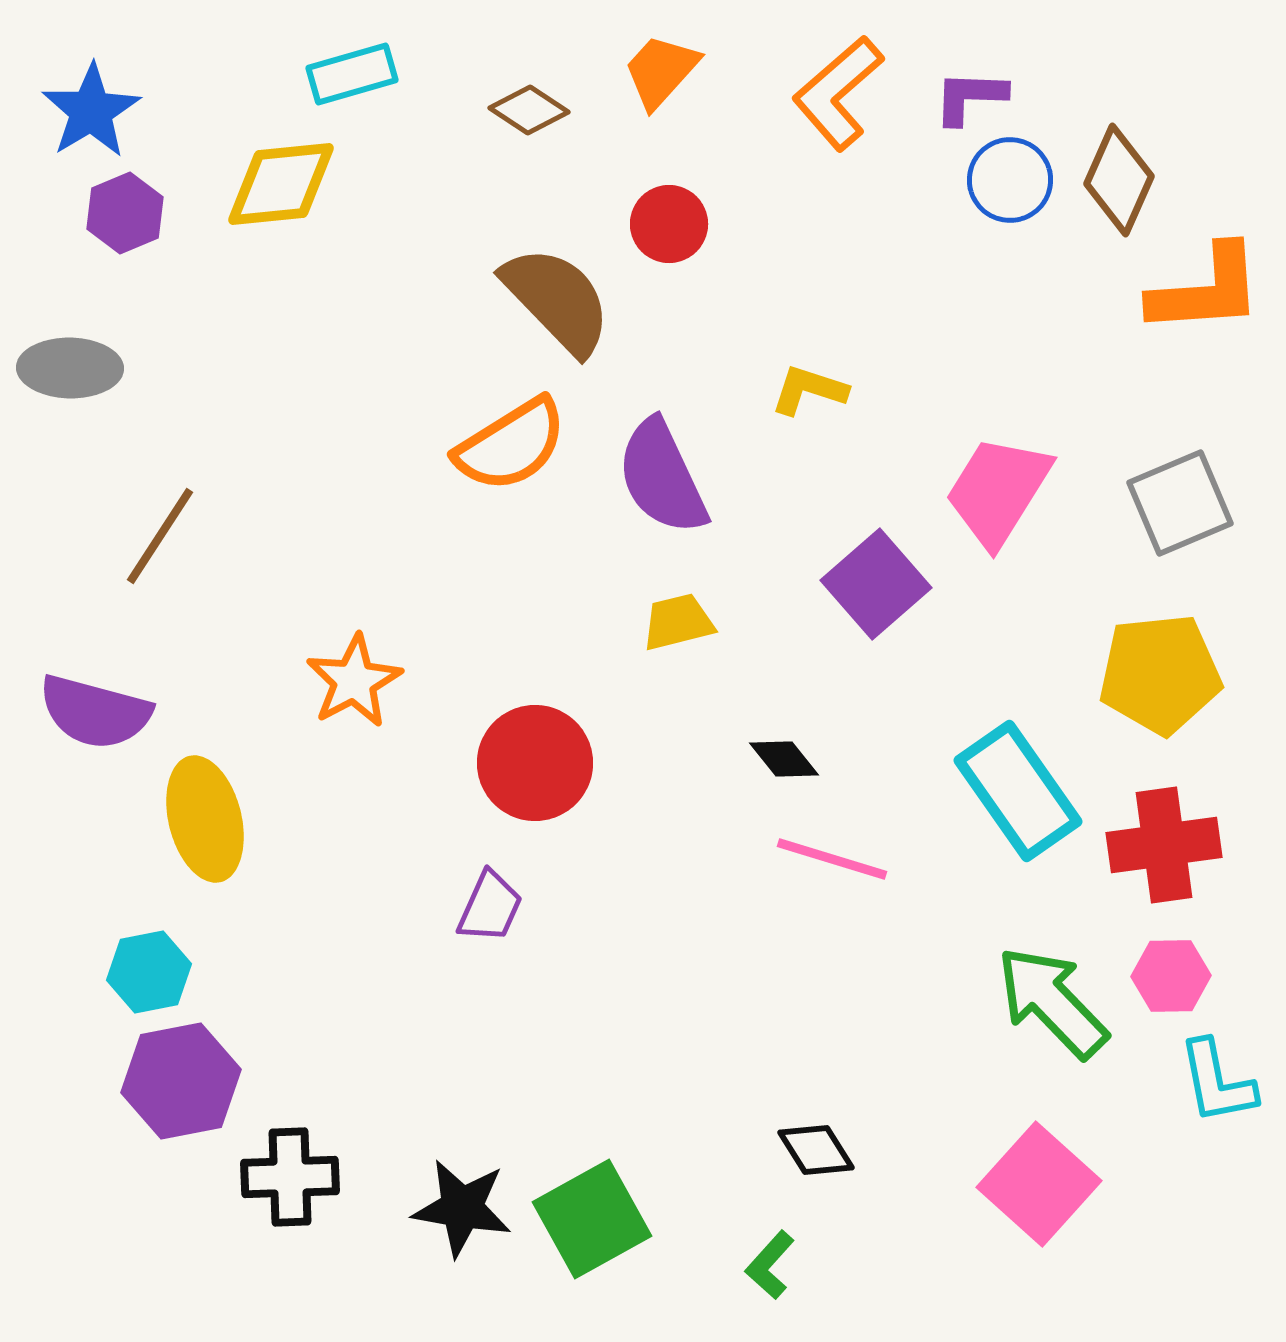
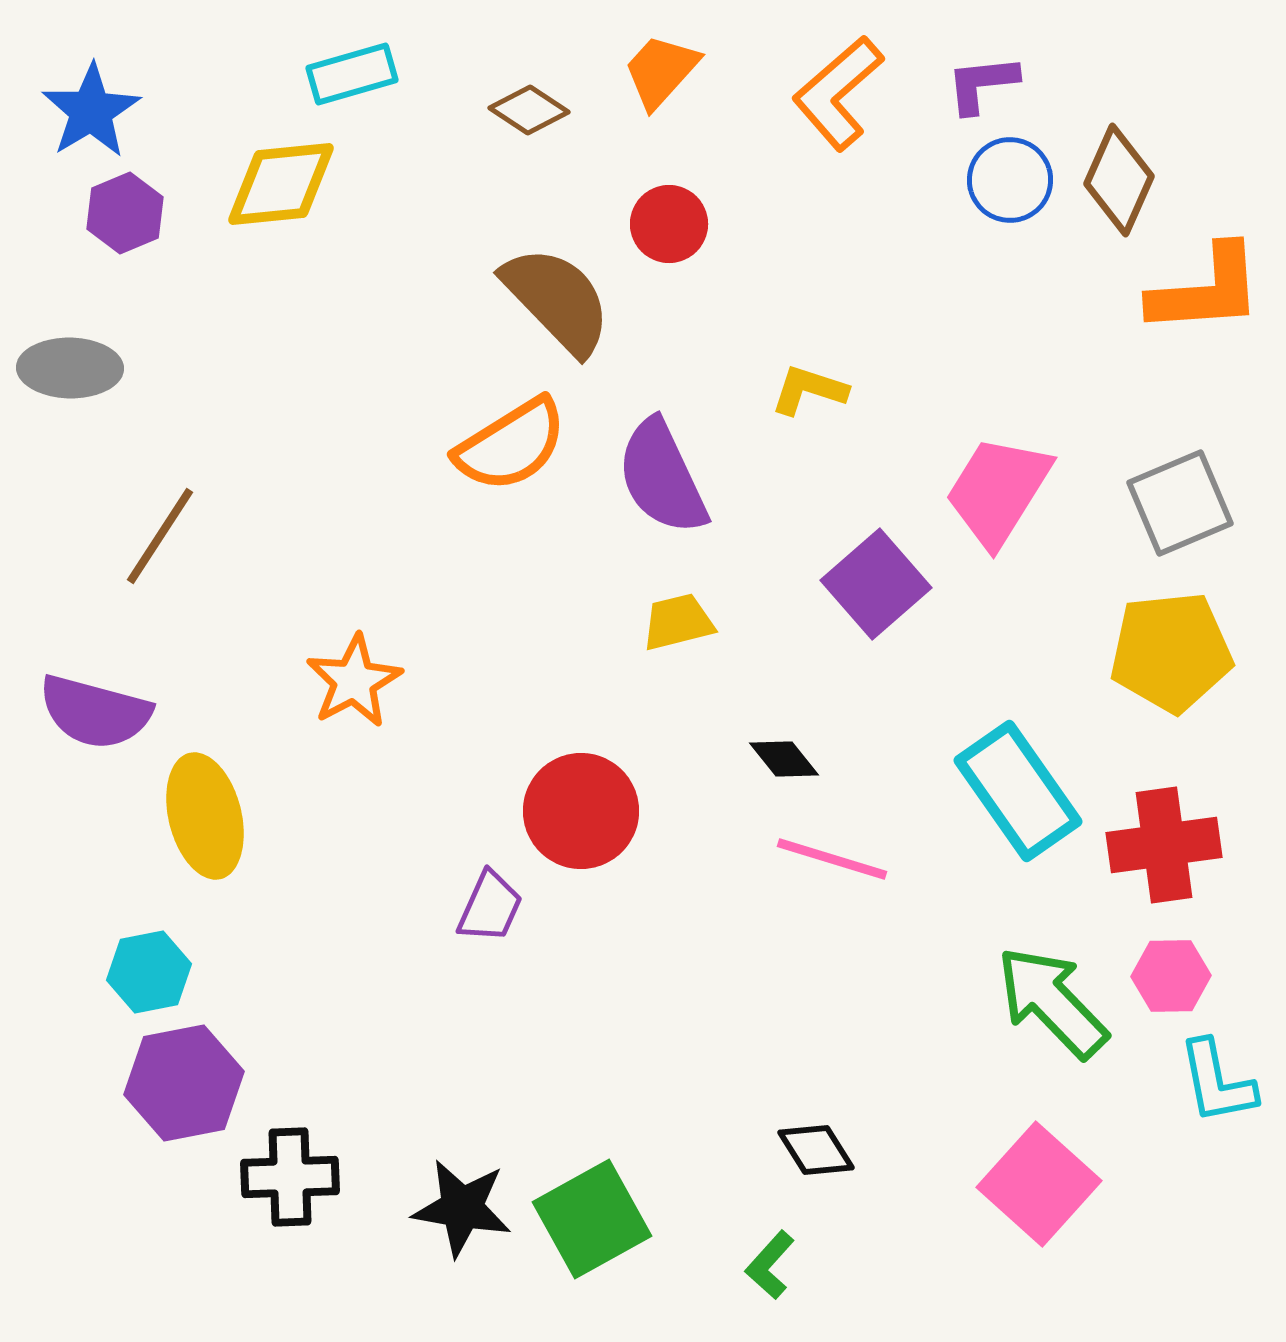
purple L-shape at (970, 97): moved 12 px right, 13 px up; rotated 8 degrees counterclockwise
yellow pentagon at (1160, 674): moved 11 px right, 22 px up
red circle at (535, 763): moved 46 px right, 48 px down
yellow ellipse at (205, 819): moved 3 px up
purple hexagon at (181, 1081): moved 3 px right, 2 px down
